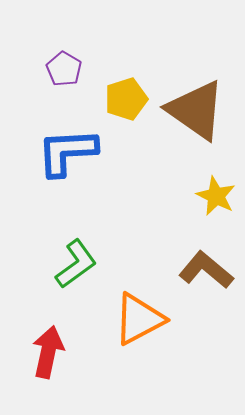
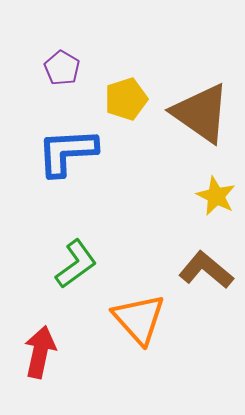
purple pentagon: moved 2 px left, 1 px up
brown triangle: moved 5 px right, 3 px down
orange triangle: rotated 44 degrees counterclockwise
red arrow: moved 8 px left
